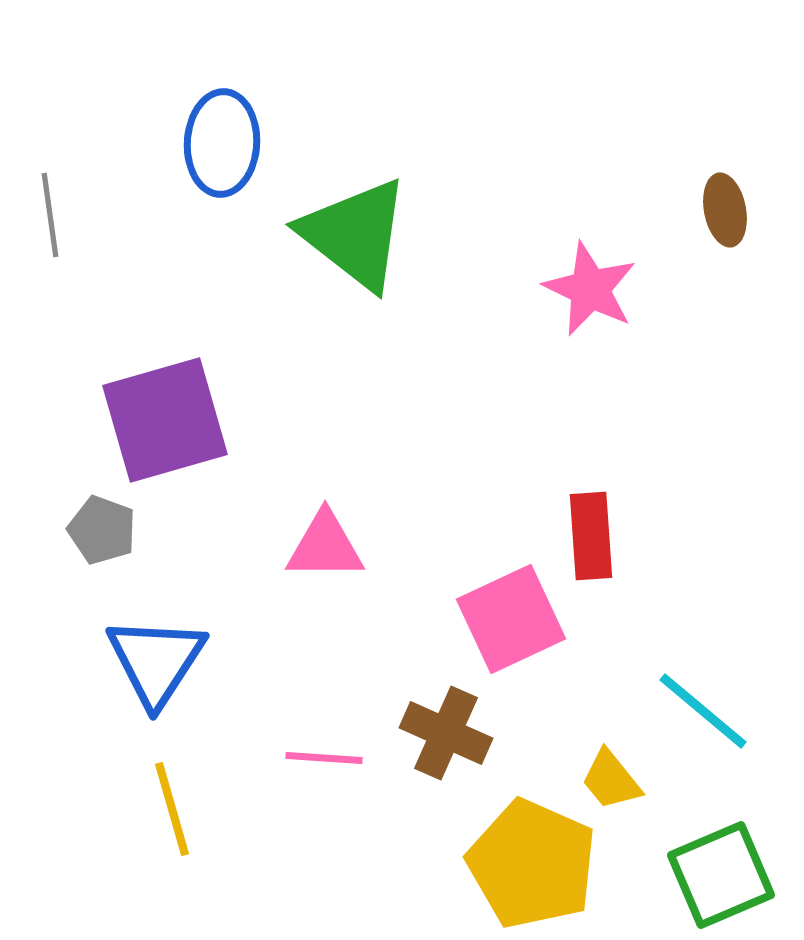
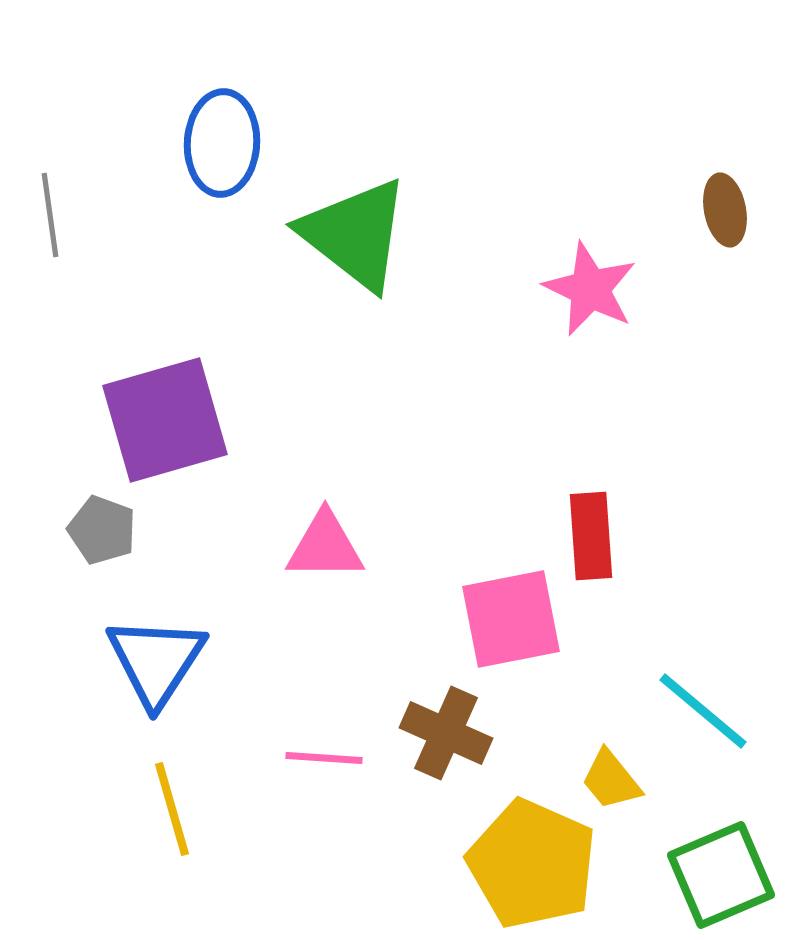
pink square: rotated 14 degrees clockwise
